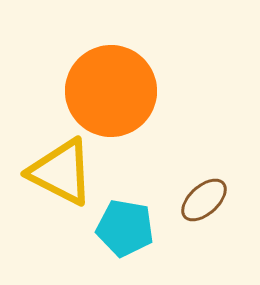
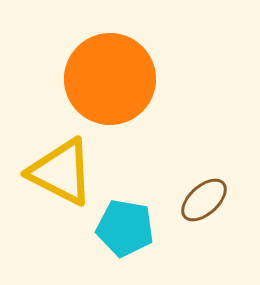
orange circle: moved 1 px left, 12 px up
